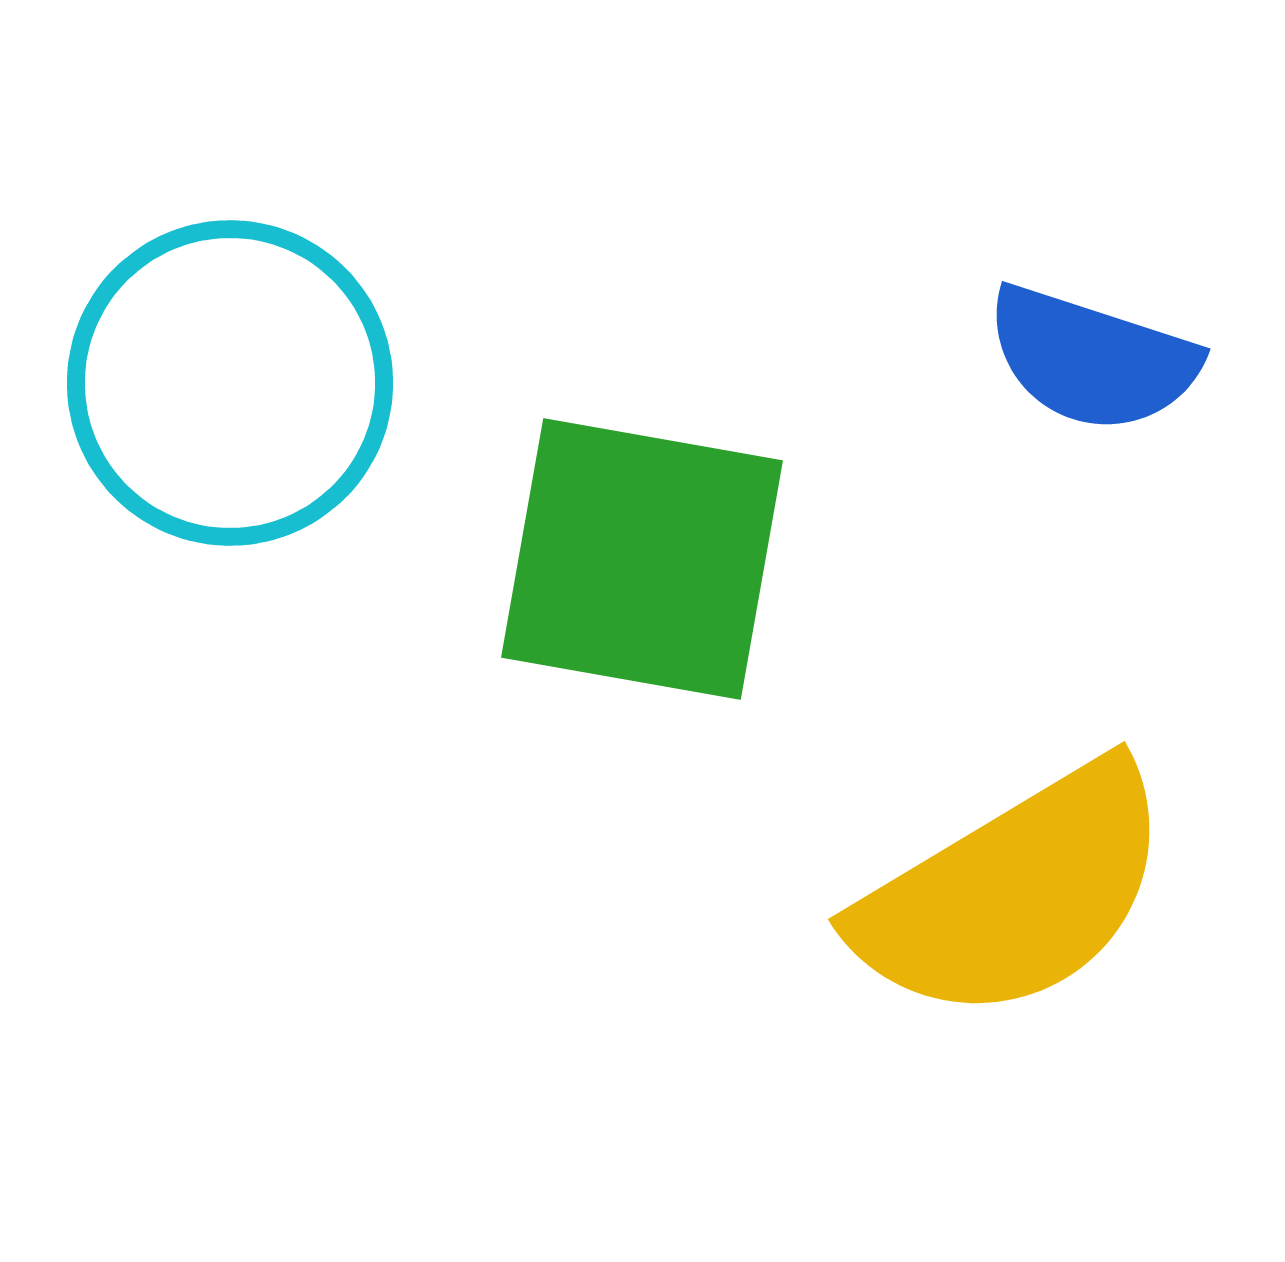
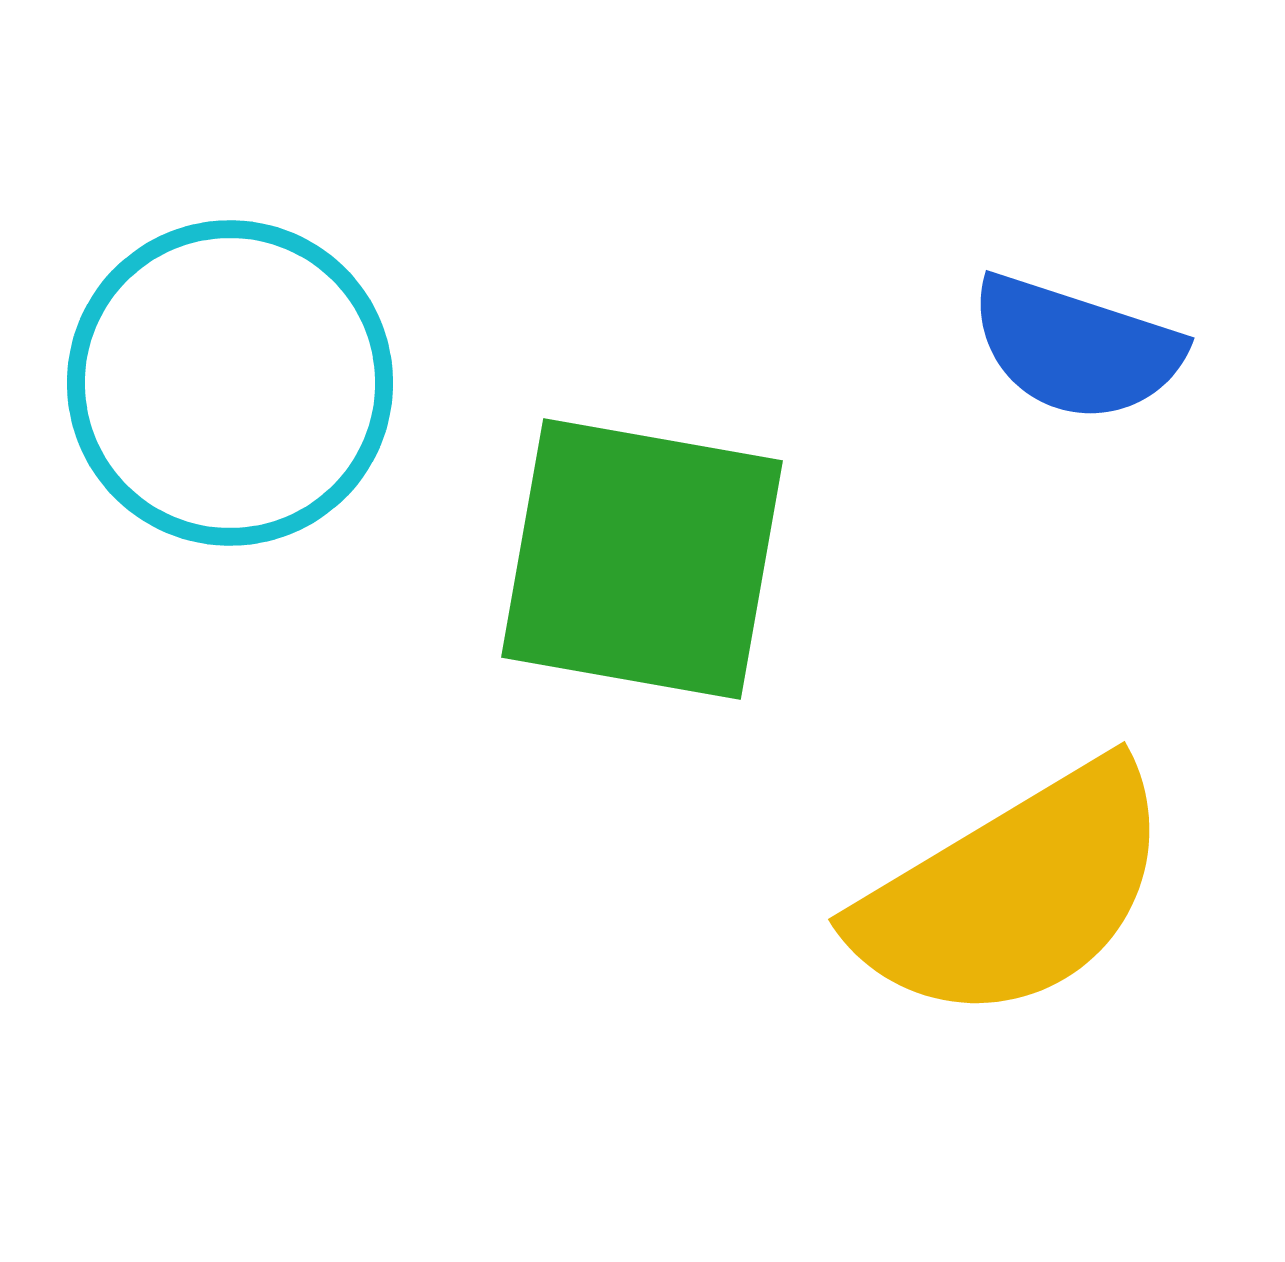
blue semicircle: moved 16 px left, 11 px up
